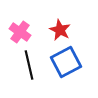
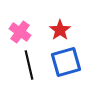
red star: rotated 10 degrees clockwise
blue square: rotated 12 degrees clockwise
